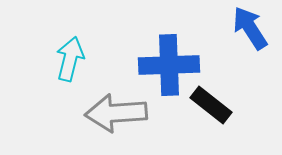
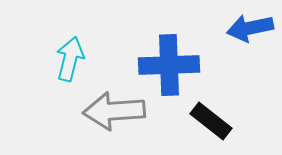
blue arrow: rotated 69 degrees counterclockwise
black rectangle: moved 16 px down
gray arrow: moved 2 px left, 2 px up
